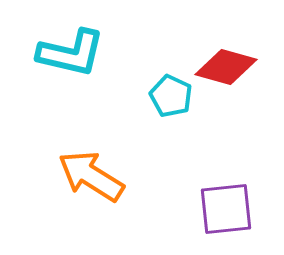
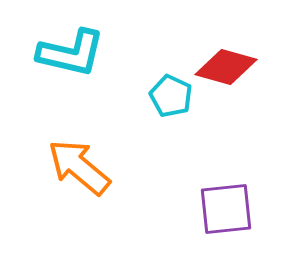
orange arrow: moved 12 px left, 9 px up; rotated 8 degrees clockwise
